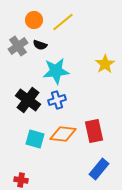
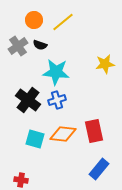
yellow star: rotated 24 degrees clockwise
cyan star: moved 1 px down; rotated 12 degrees clockwise
